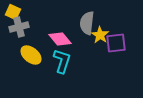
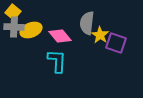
yellow square: rotated 14 degrees clockwise
gray cross: moved 5 px left; rotated 18 degrees clockwise
pink diamond: moved 3 px up
purple square: rotated 25 degrees clockwise
yellow ellipse: moved 25 px up; rotated 60 degrees counterclockwise
cyan L-shape: moved 5 px left; rotated 15 degrees counterclockwise
